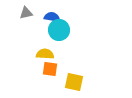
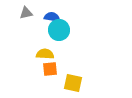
orange square: rotated 14 degrees counterclockwise
yellow square: moved 1 px left, 1 px down
